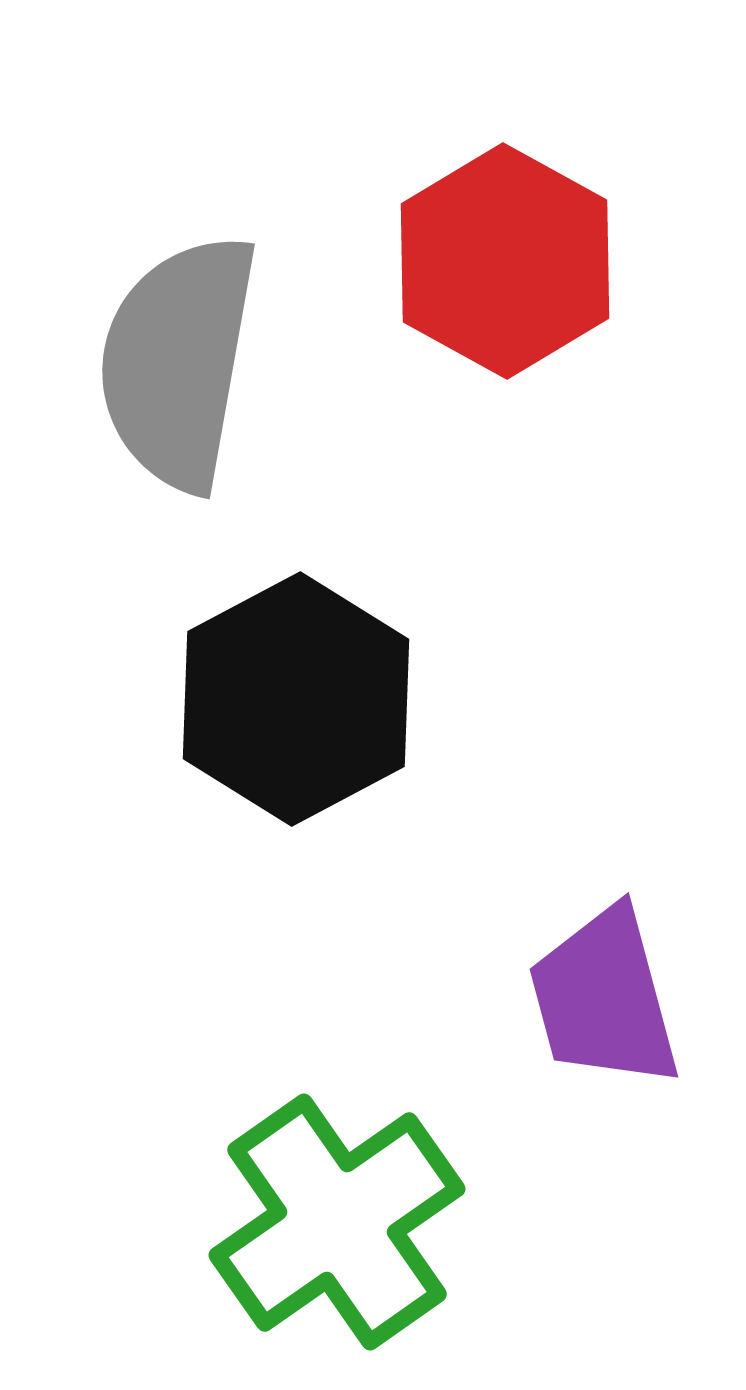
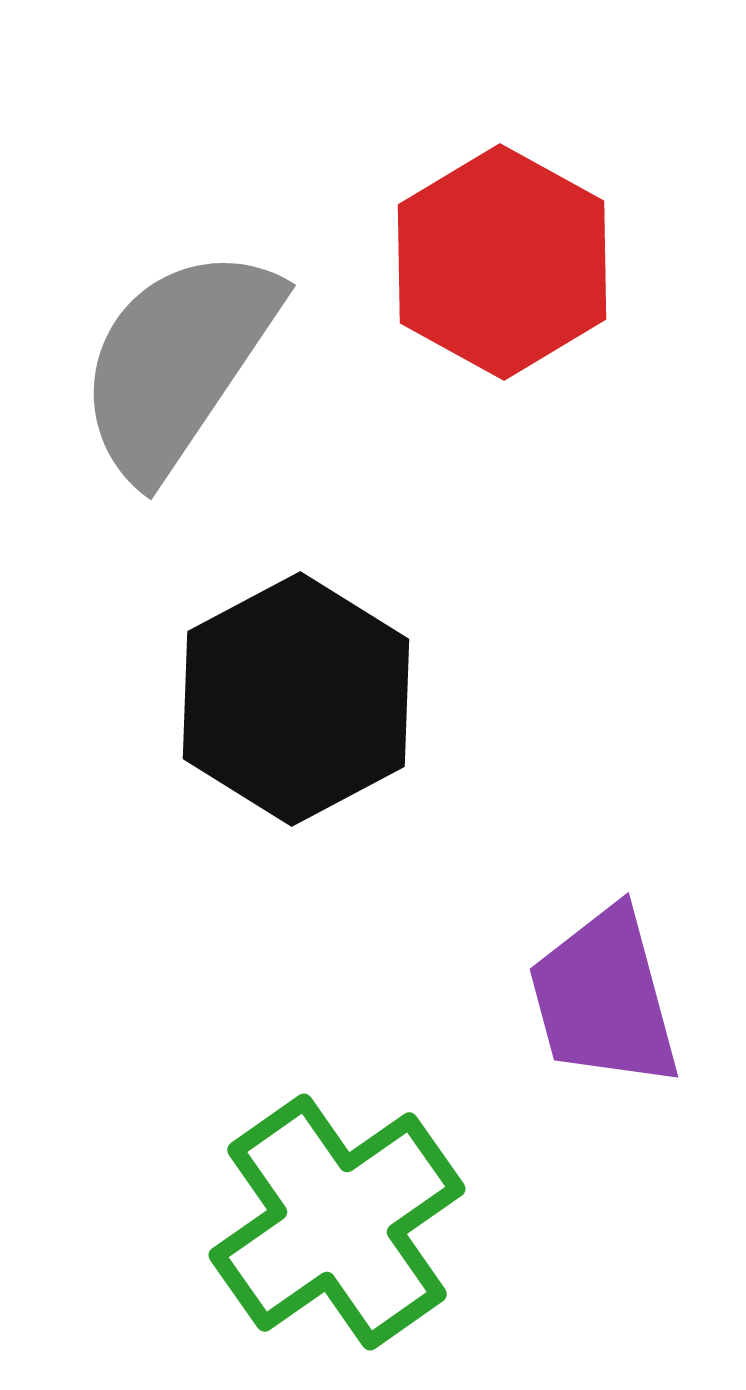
red hexagon: moved 3 px left, 1 px down
gray semicircle: rotated 24 degrees clockwise
